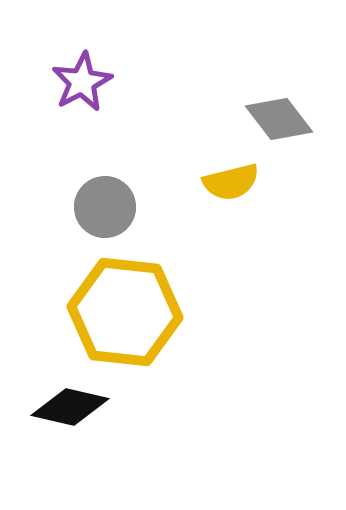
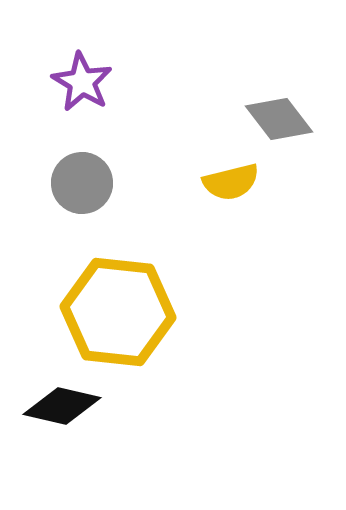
purple star: rotated 14 degrees counterclockwise
gray circle: moved 23 px left, 24 px up
yellow hexagon: moved 7 px left
black diamond: moved 8 px left, 1 px up
